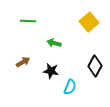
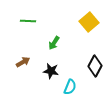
green arrow: rotated 72 degrees counterclockwise
